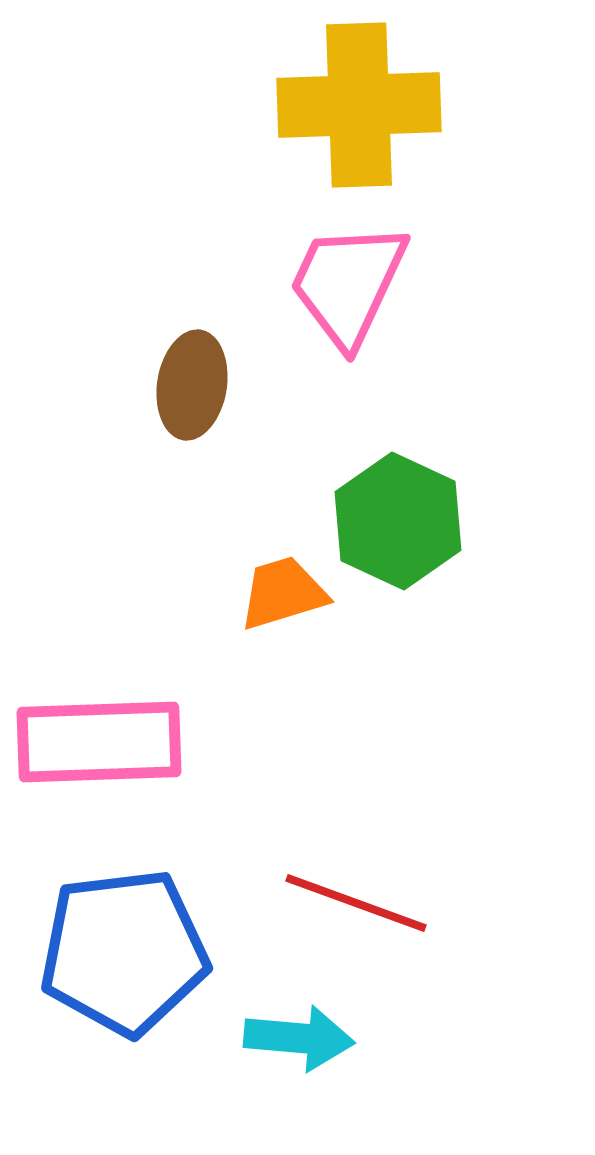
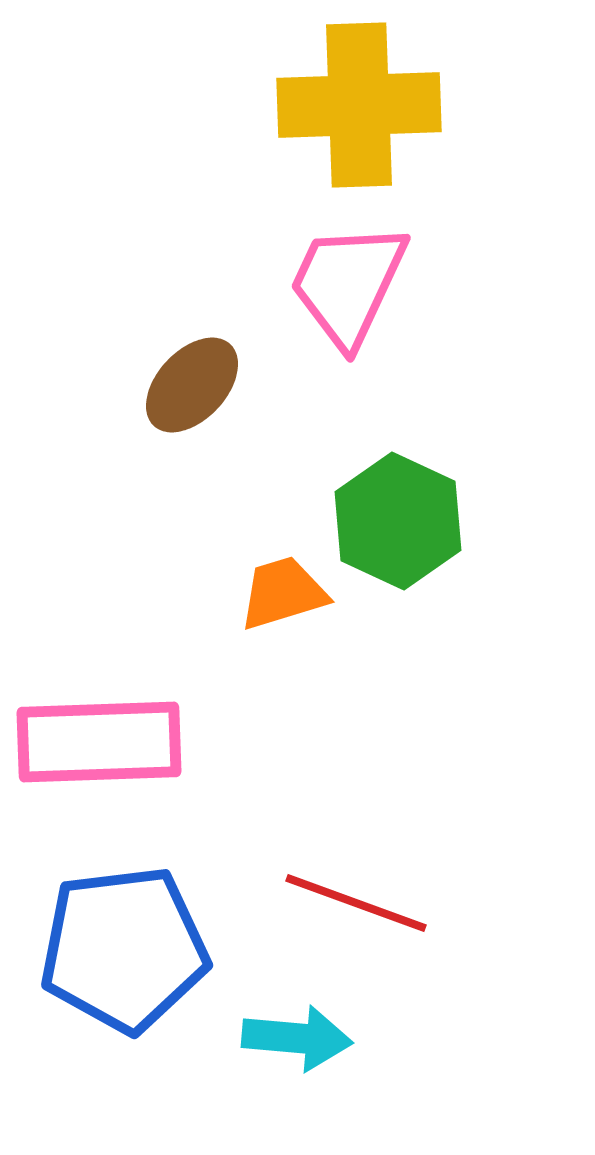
brown ellipse: rotated 34 degrees clockwise
blue pentagon: moved 3 px up
cyan arrow: moved 2 px left
